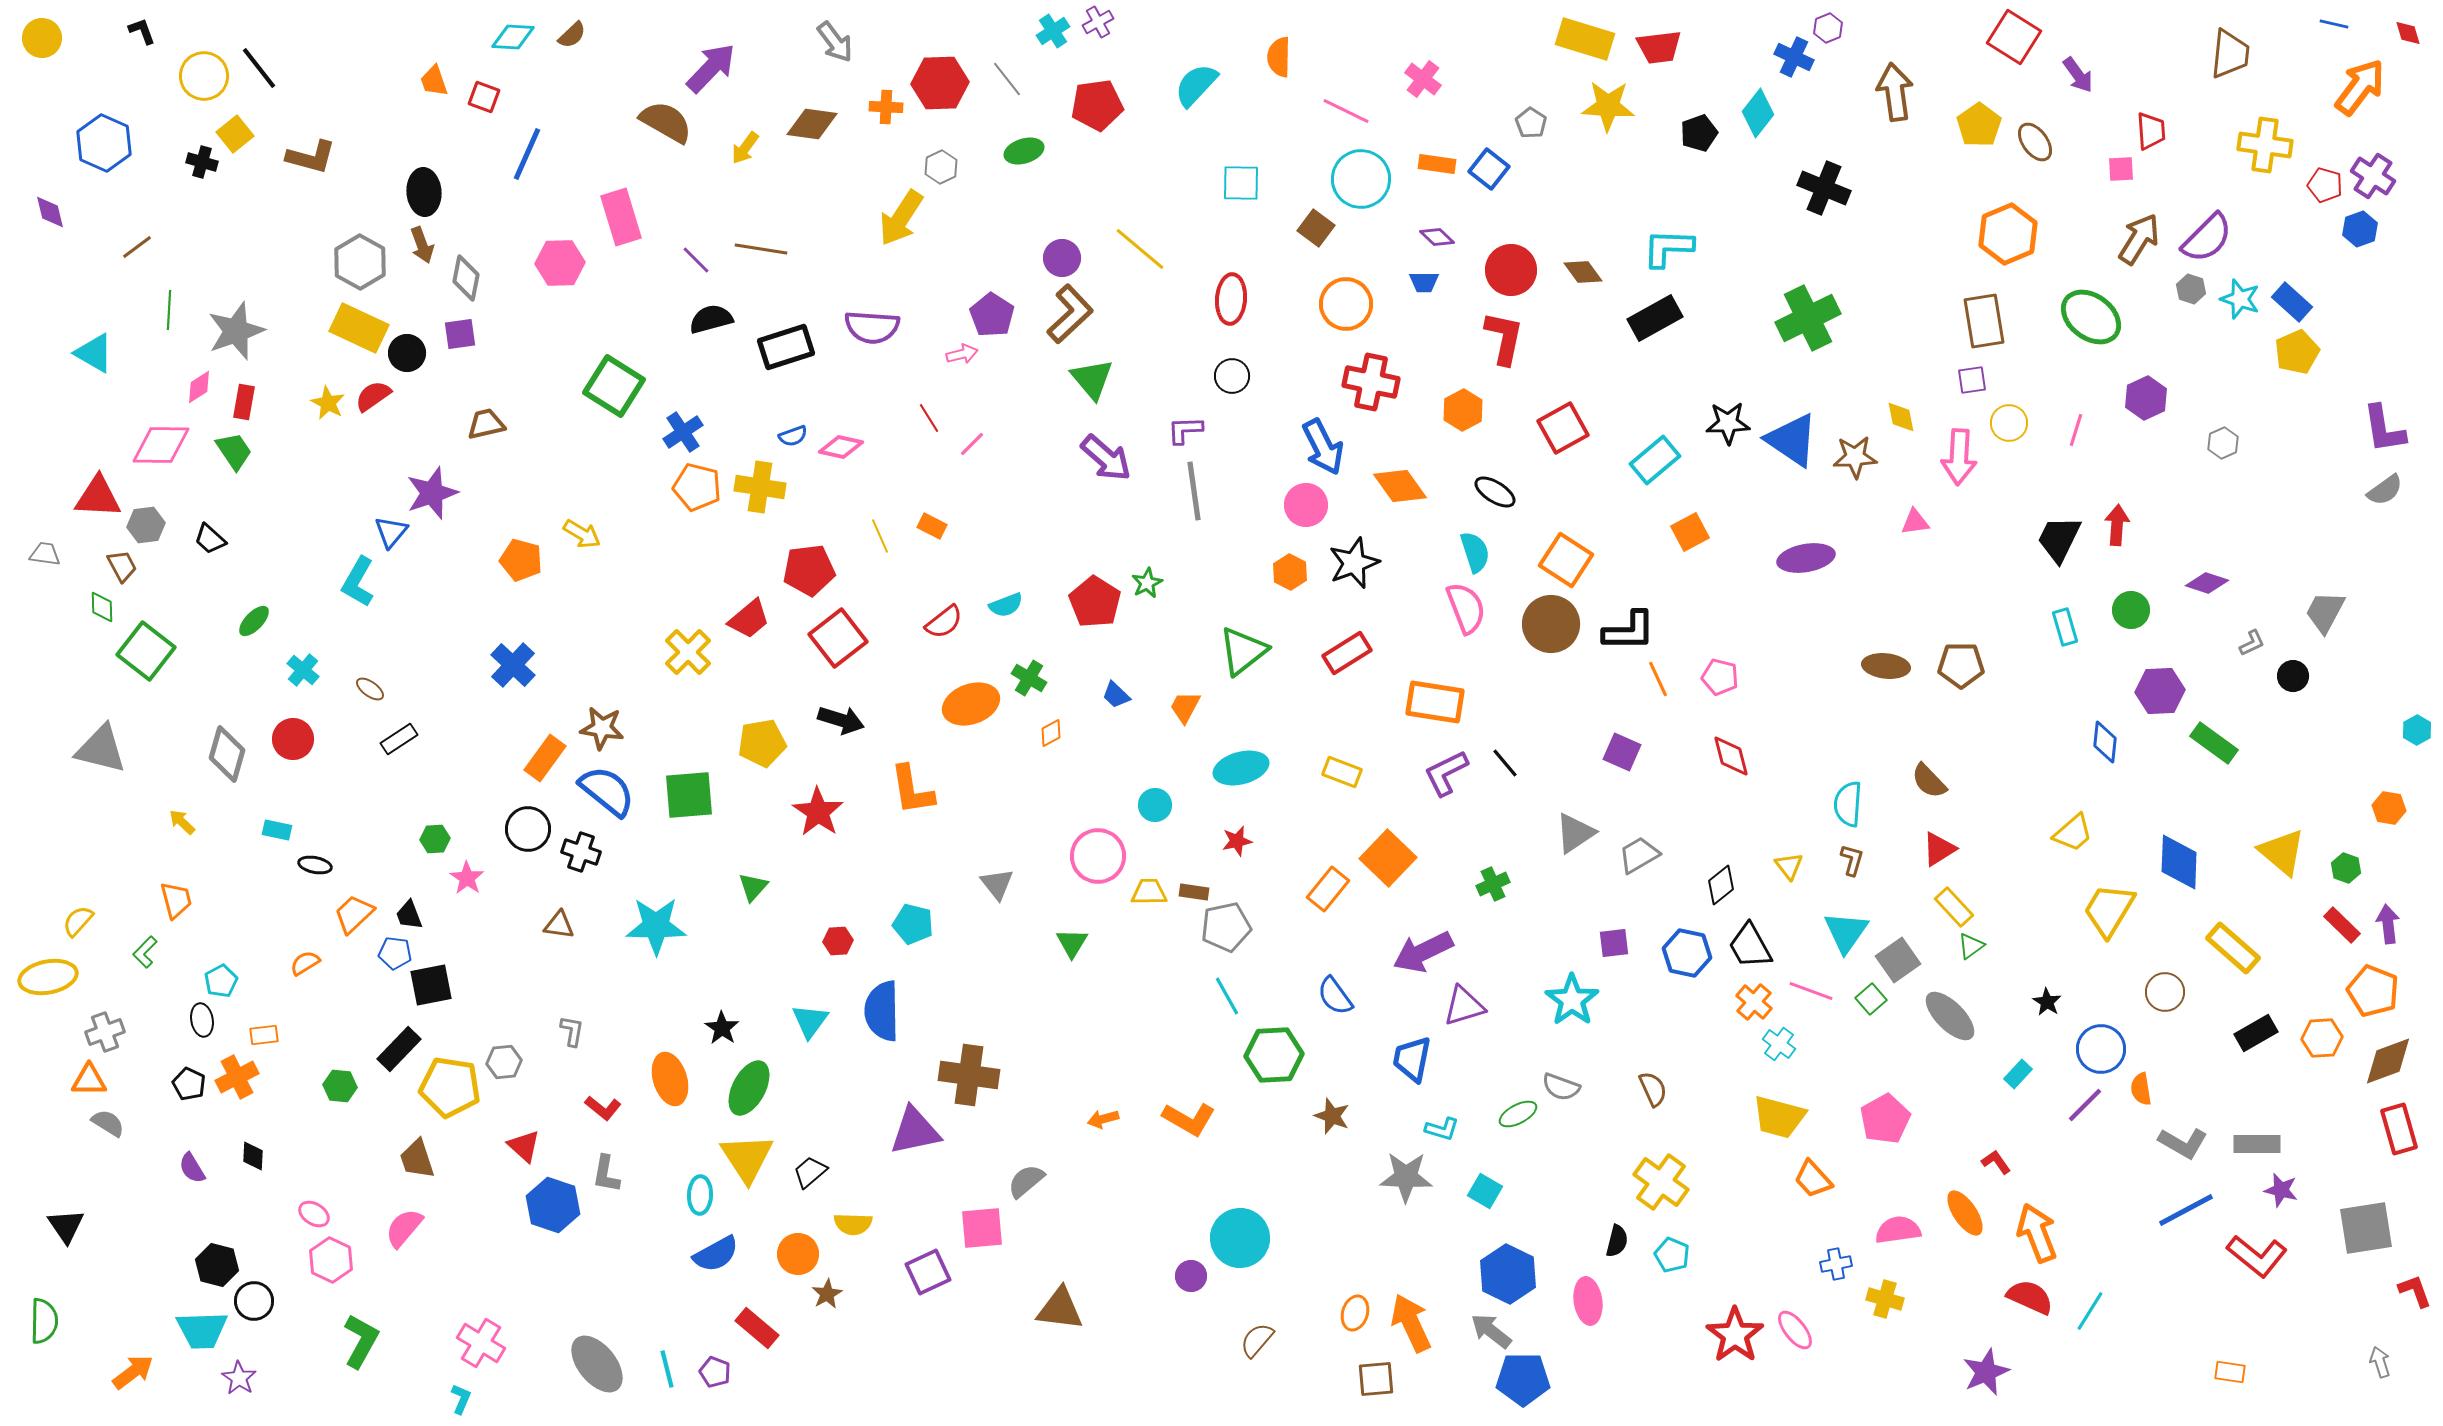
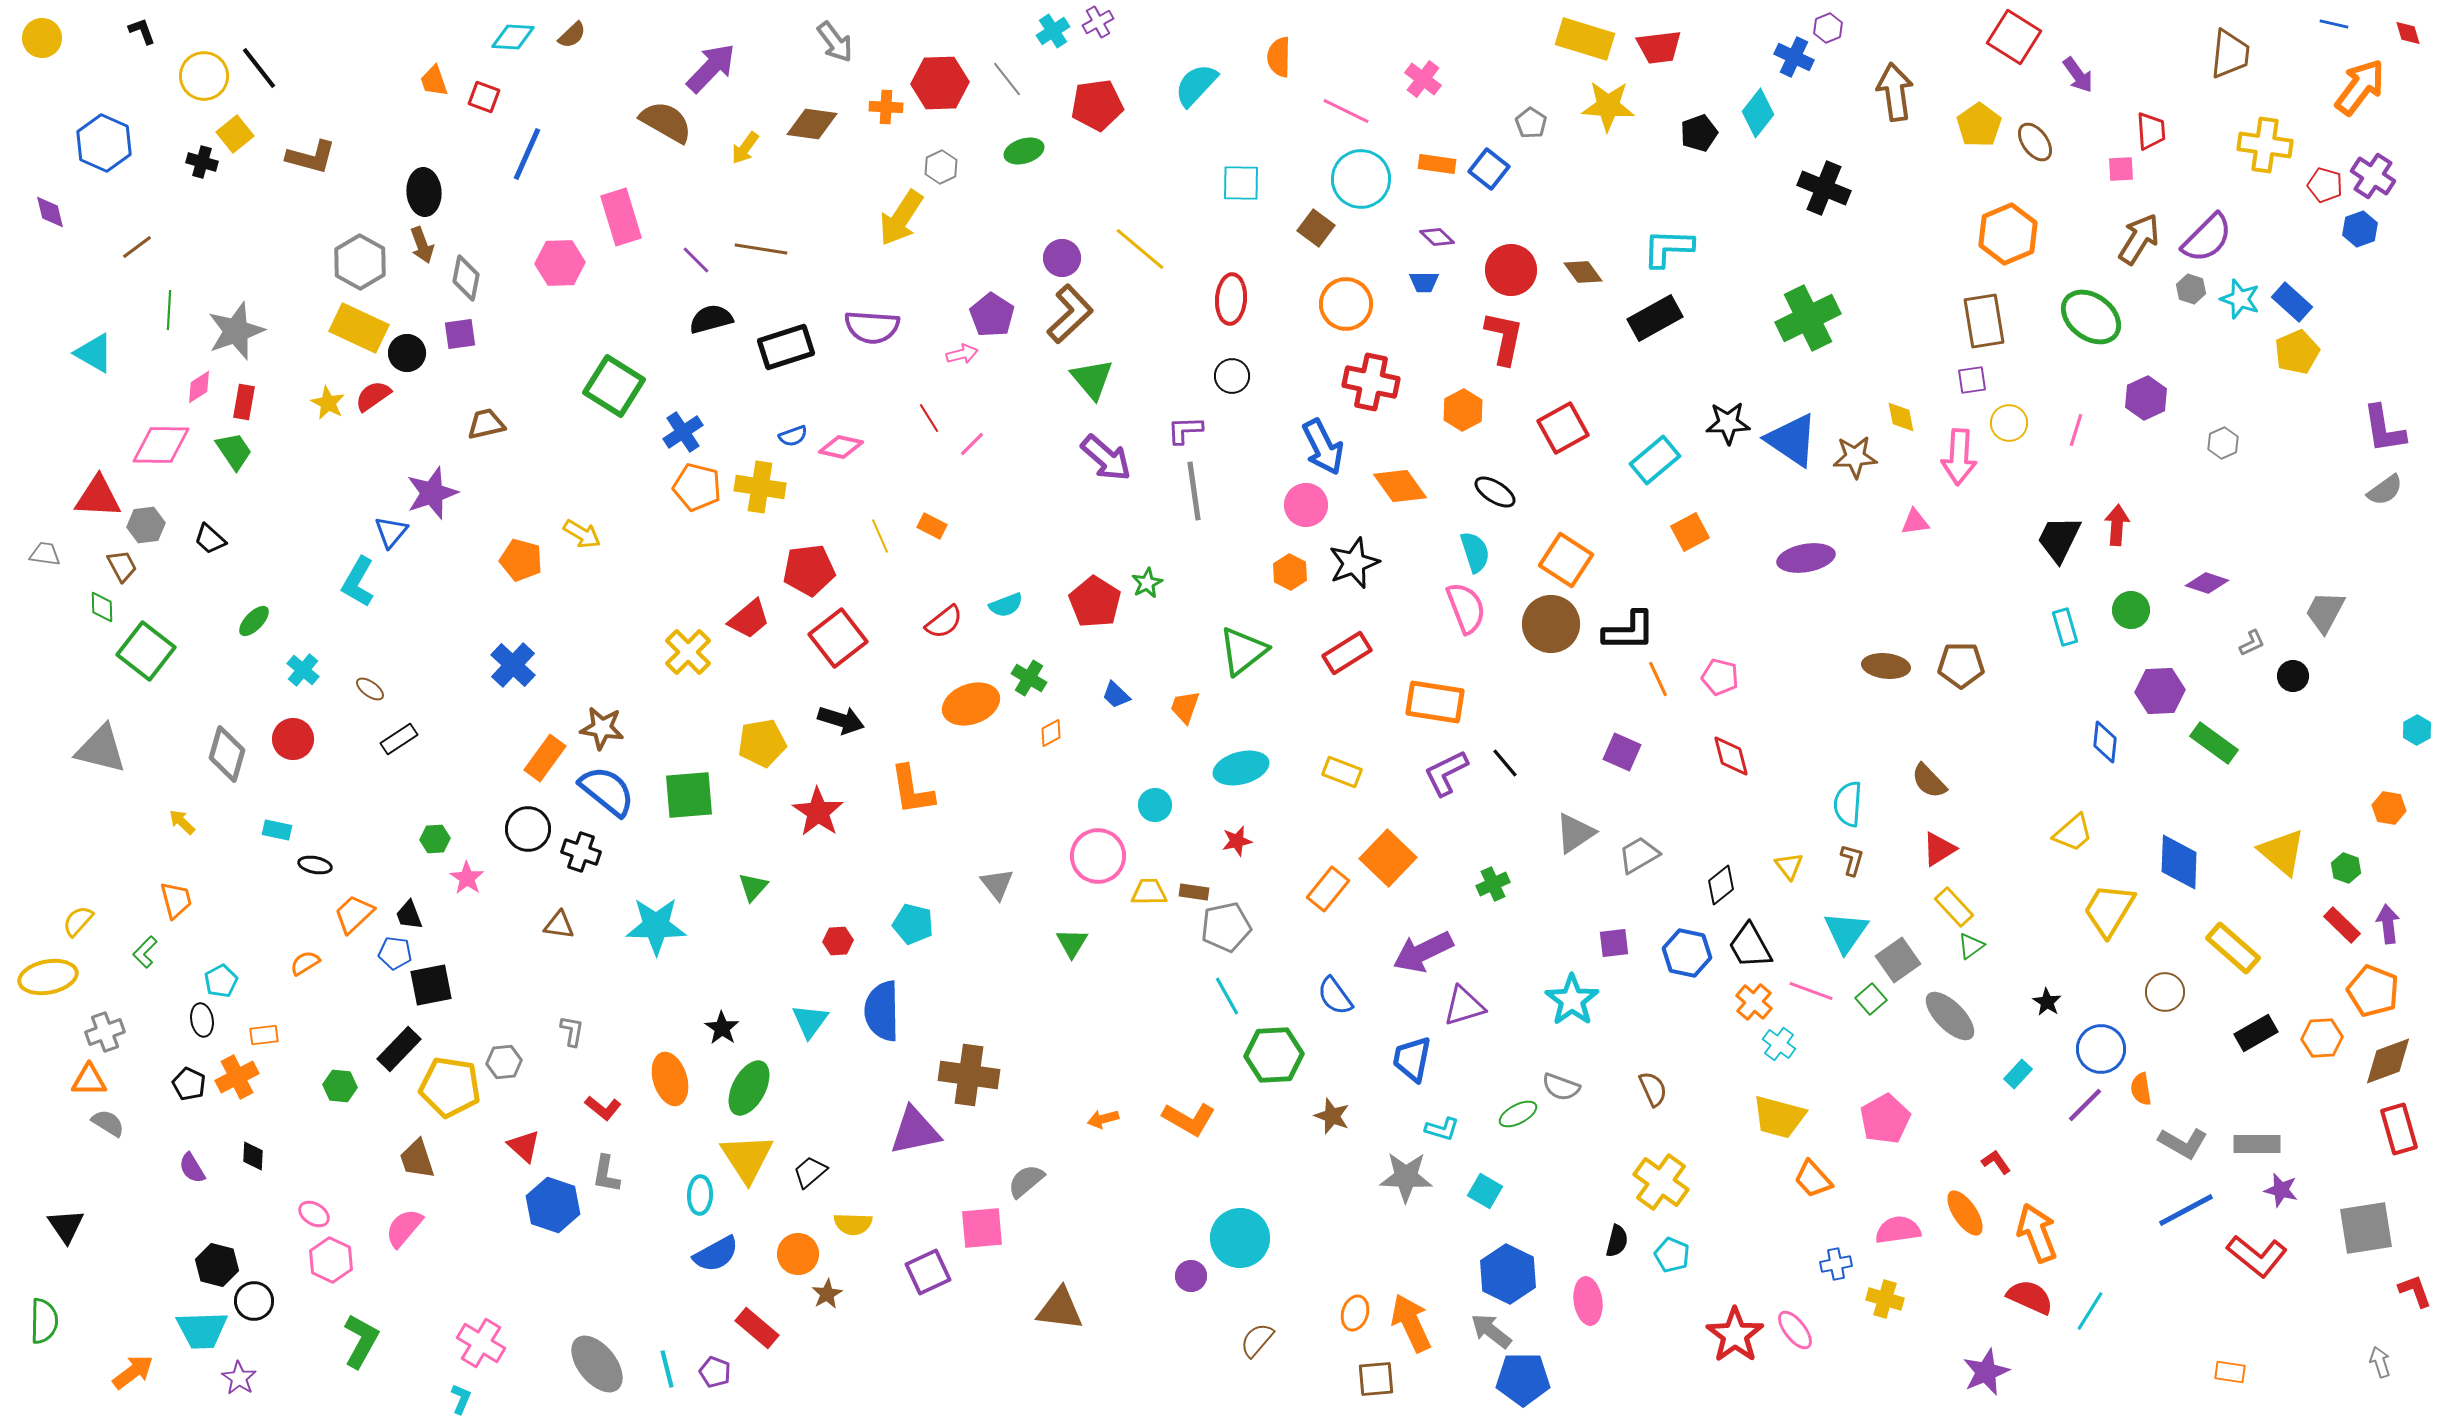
orange trapezoid at (1185, 707): rotated 9 degrees counterclockwise
